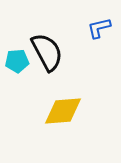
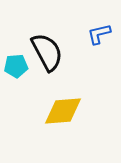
blue L-shape: moved 6 px down
cyan pentagon: moved 1 px left, 5 px down
